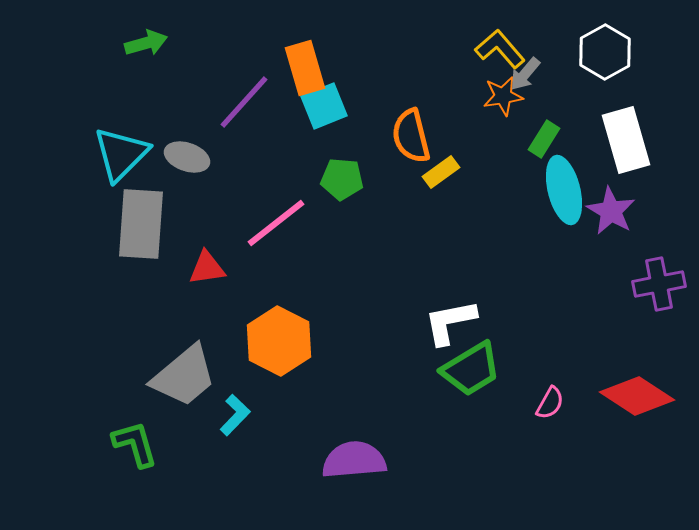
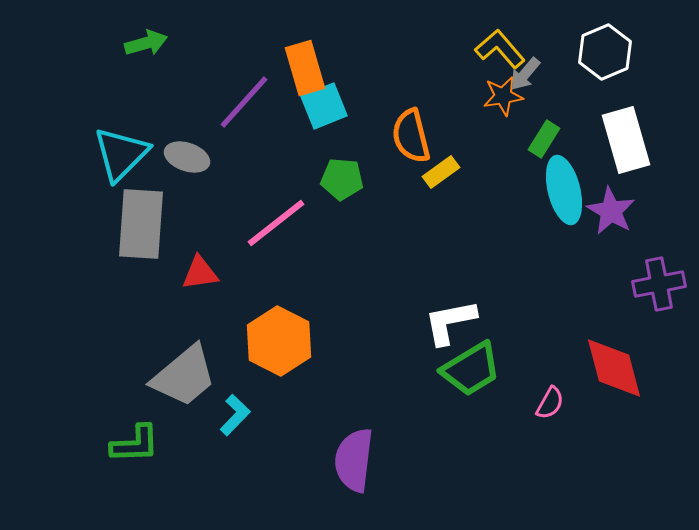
white hexagon: rotated 6 degrees clockwise
red triangle: moved 7 px left, 5 px down
red diamond: moved 23 px left, 28 px up; rotated 42 degrees clockwise
green L-shape: rotated 104 degrees clockwise
purple semicircle: rotated 78 degrees counterclockwise
